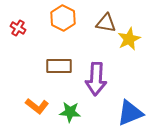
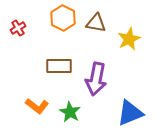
brown triangle: moved 10 px left
red cross: rotated 28 degrees clockwise
purple arrow: rotated 8 degrees clockwise
green star: rotated 25 degrees clockwise
